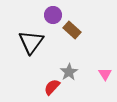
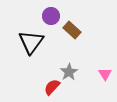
purple circle: moved 2 px left, 1 px down
